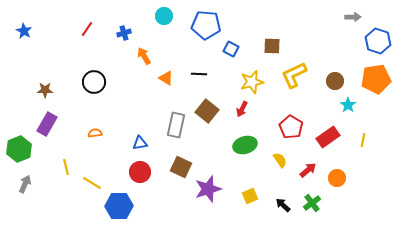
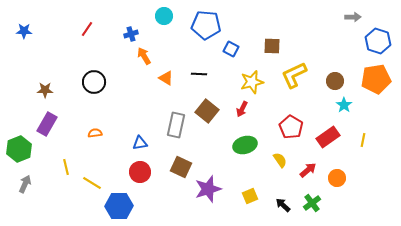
blue star at (24, 31): rotated 28 degrees counterclockwise
blue cross at (124, 33): moved 7 px right, 1 px down
cyan star at (348, 105): moved 4 px left
